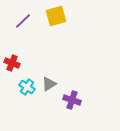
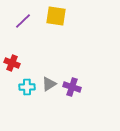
yellow square: rotated 25 degrees clockwise
cyan cross: rotated 35 degrees counterclockwise
purple cross: moved 13 px up
